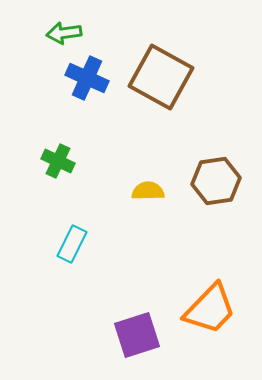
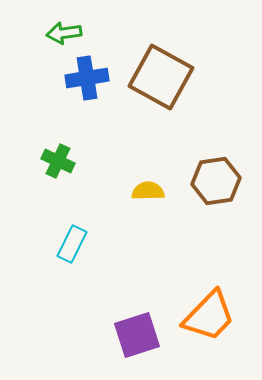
blue cross: rotated 33 degrees counterclockwise
orange trapezoid: moved 1 px left, 7 px down
